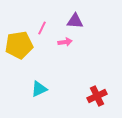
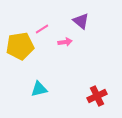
purple triangle: moved 6 px right; rotated 36 degrees clockwise
pink line: moved 1 px down; rotated 32 degrees clockwise
yellow pentagon: moved 1 px right, 1 px down
cyan triangle: rotated 12 degrees clockwise
